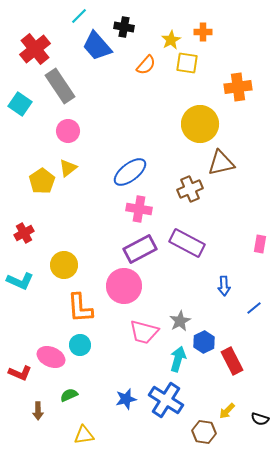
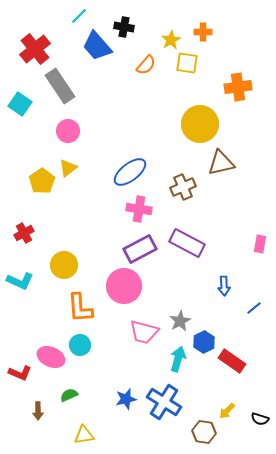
brown cross at (190, 189): moved 7 px left, 2 px up
red rectangle at (232, 361): rotated 28 degrees counterclockwise
blue cross at (166, 400): moved 2 px left, 2 px down
